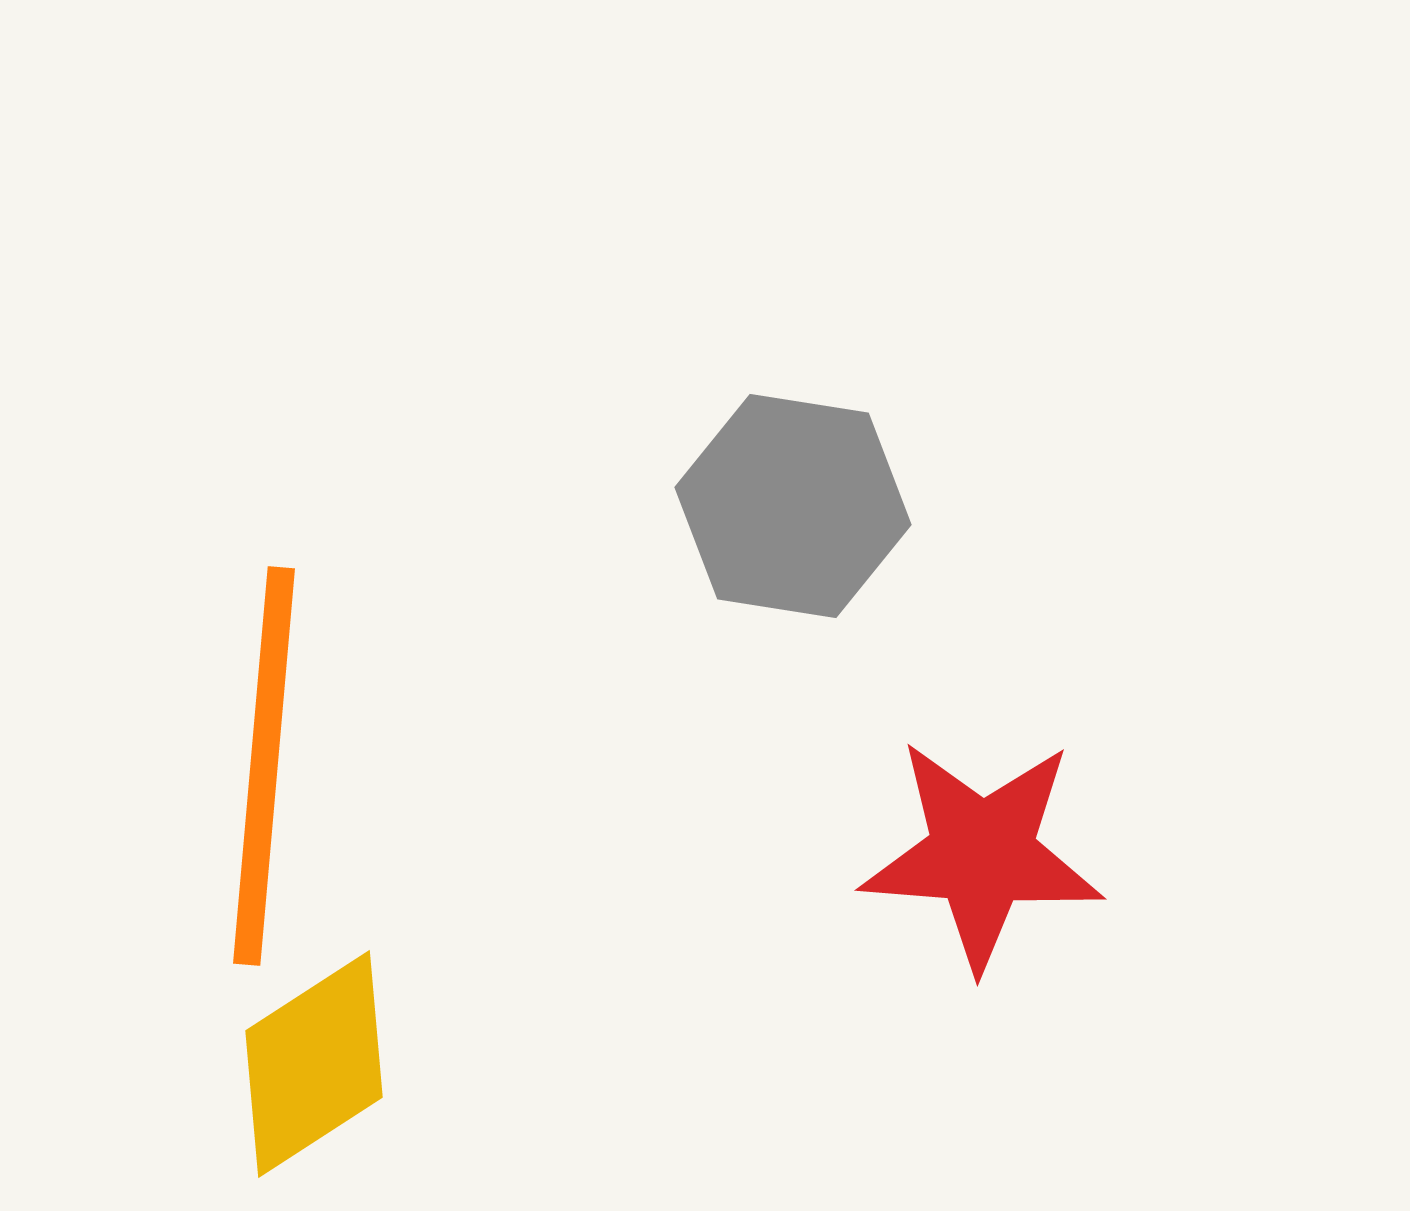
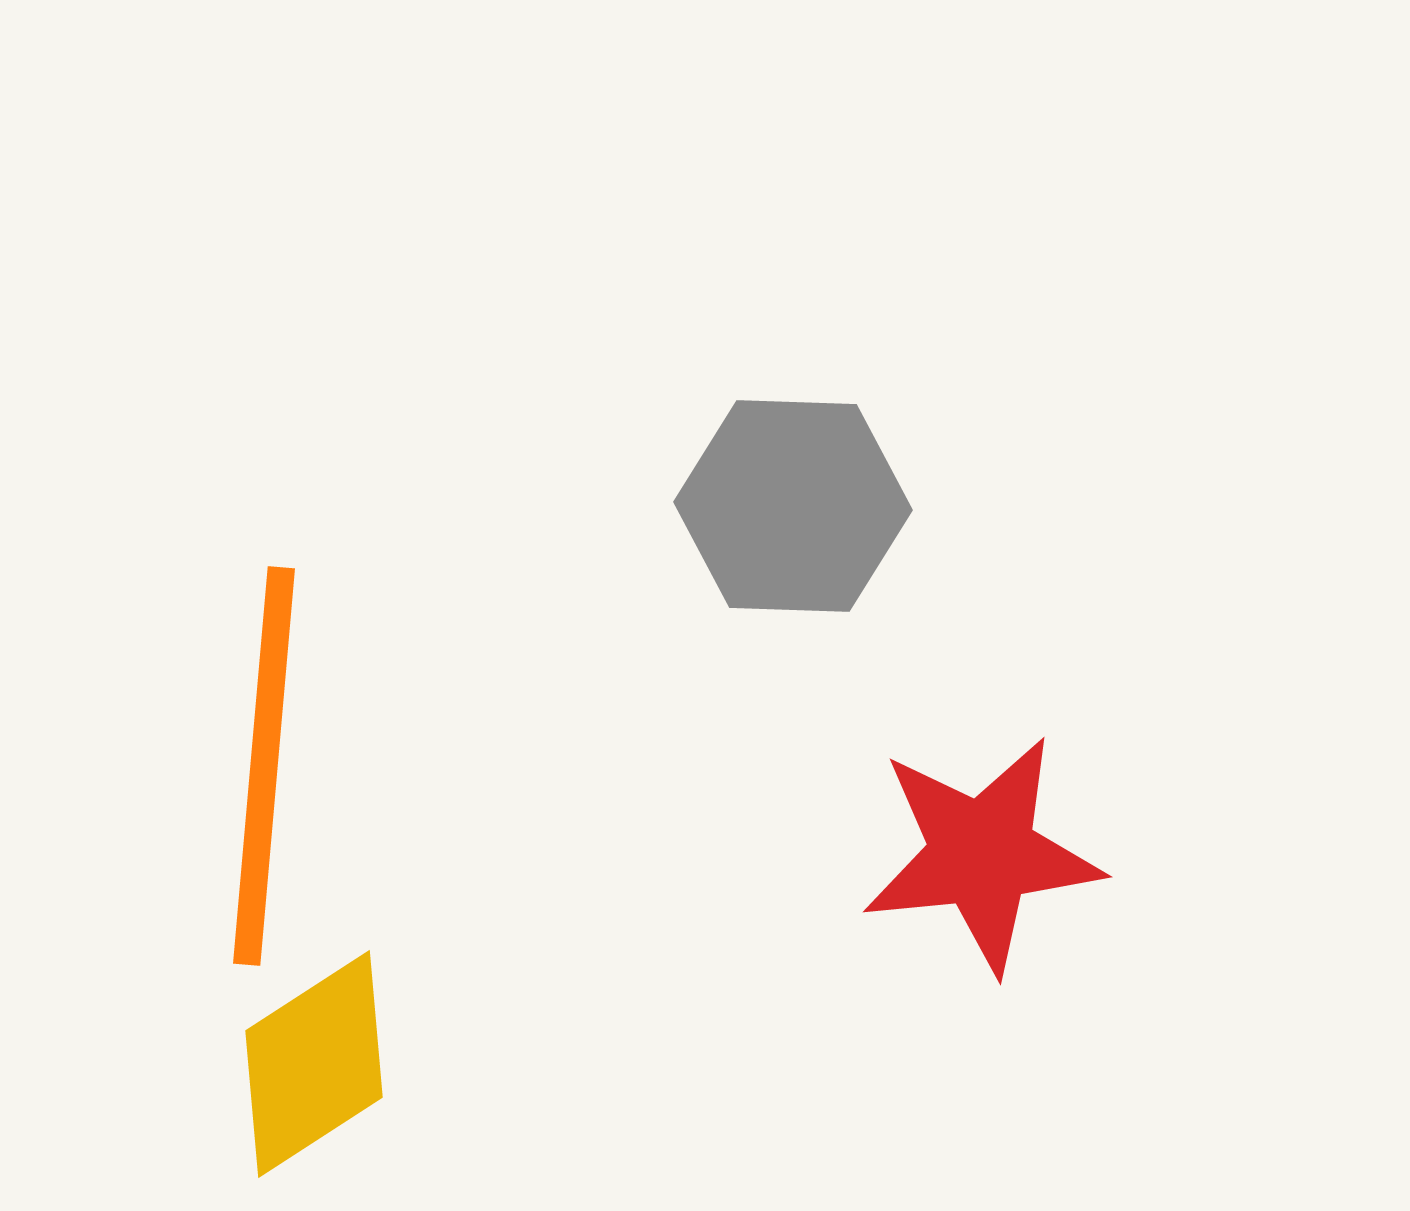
gray hexagon: rotated 7 degrees counterclockwise
red star: rotated 10 degrees counterclockwise
